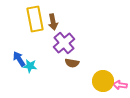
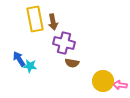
purple cross: rotated 35 degrees counterclockwise
